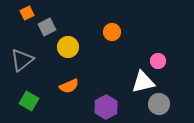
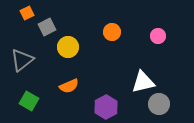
pink circle: moved 25 px up
